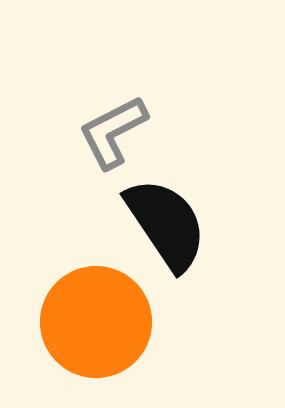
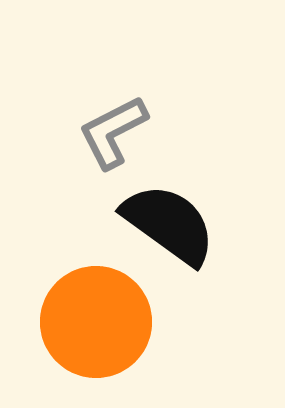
black semicircle: moved 3 px right; rotated 20 degrees counterclockwise
